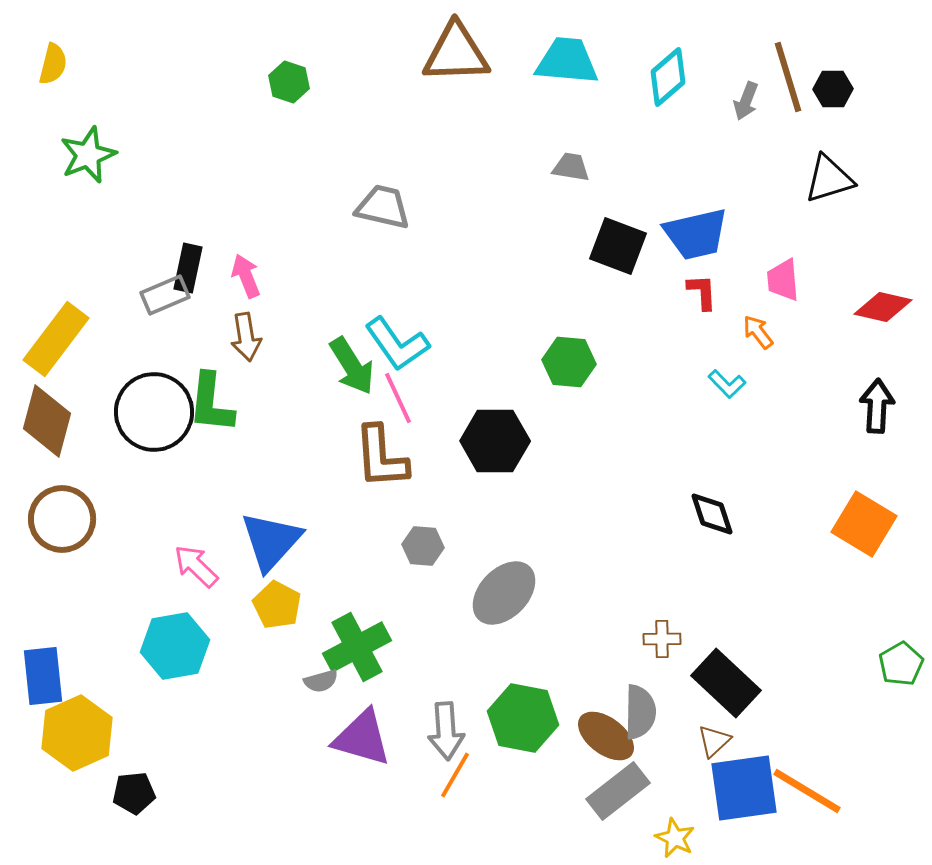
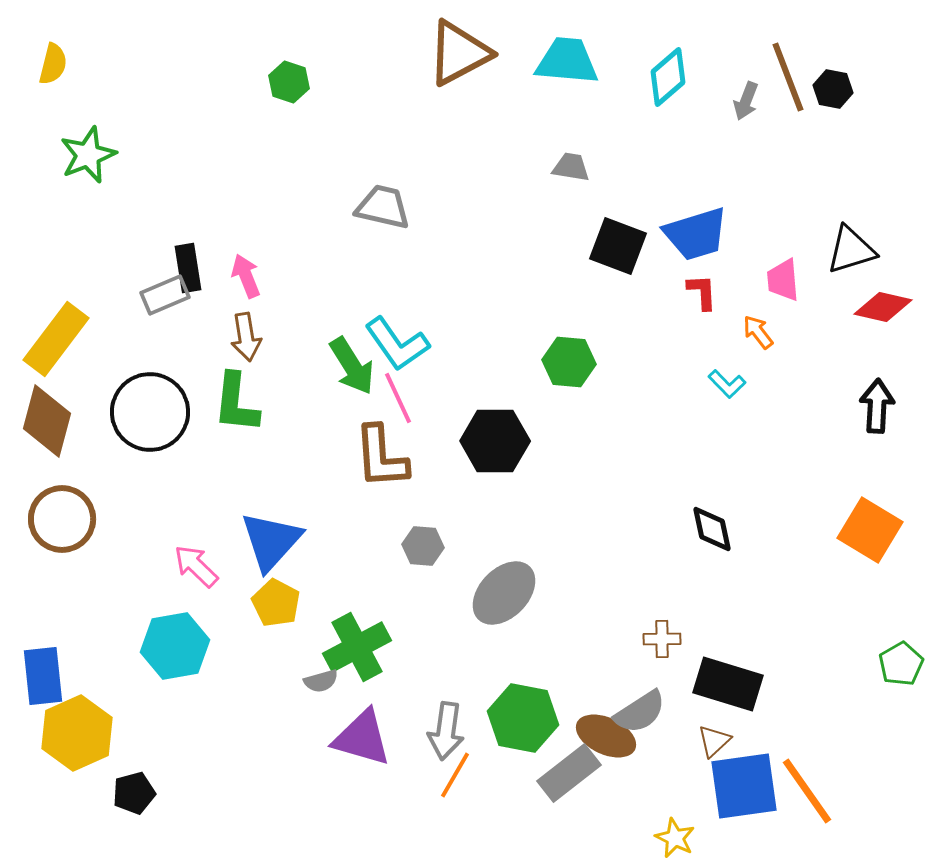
brown triangle at (456, 53): moved 3 px right; rotated 26 degrees counterclockwise
brown line at (788, 77): rotated 4 degrees counterclockwise
black hexagon at (833, 89): rotated 12 degrees clockwise
black triangle at (829, 179): moved 22 px right, 71 px down
blue trapezoid at (696, 234): rotated 4 degrees counterclockwise
black rectangle at (188, 268): rotated 21 degrees counterclockwise
green L-shape at (211, 403): moved 25 px right
black circle at (154, 412): moved 4 px left
black diamond at (712, 514): moved 15 px down; rotated 6 degrees clockwise
orange square at (864, 524): moved 6 px right, 6 px down
yellow pentagon at (277, 605): moved 1 px left, 2 px up
black rectangle at (726, 683): moved 2 px right, 1 px down; rotated 26 degrees counterclockwise
gray semicircle at (640, 712): rotated 56 degrees clockwise
gray arrow at (446, 731): rotated 12 degrees clockwise
brown ellipse at (606, 736): rotated 12 degrees counterclockwise
blue square at (744, 788): moved 2 px up
gray rectangle at (618, 791): moved 49 px left, 18 px up
orange line at (807, 791): rotated 24 degrees clockwise
black pentagon at (134, 793): rotated 9 degrees counterclockwise
